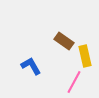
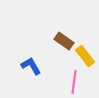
yellow rectangle: rotated 25 degrees counterclockwise
pink line: rotated 20 degrees counterclockwise
